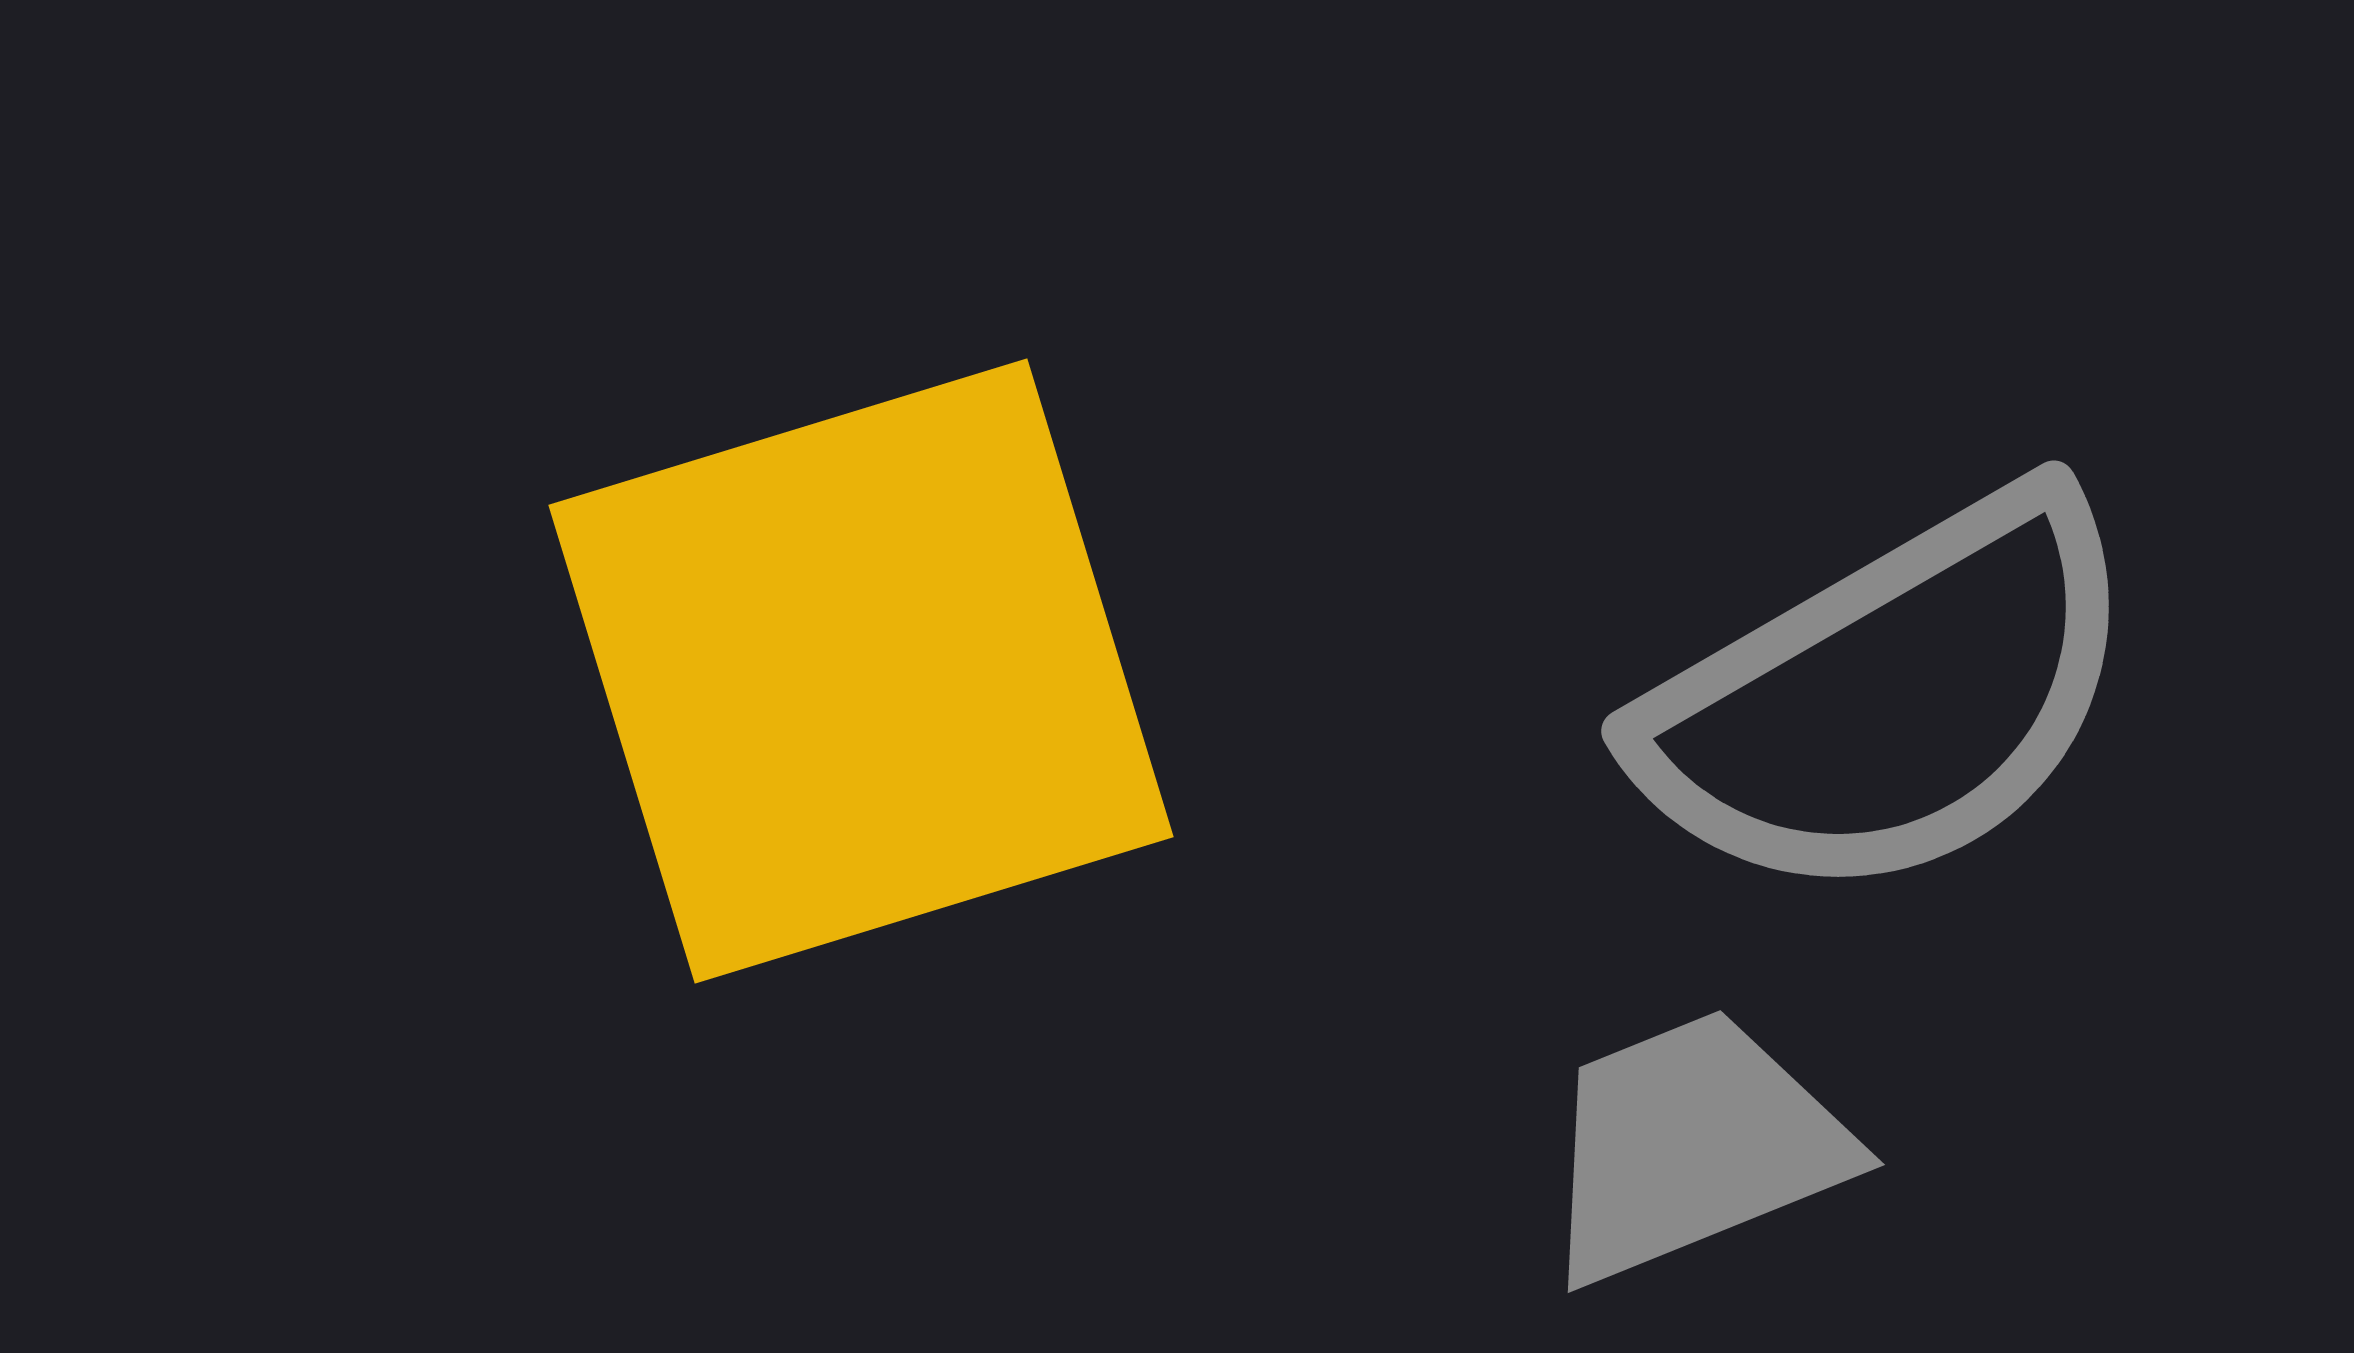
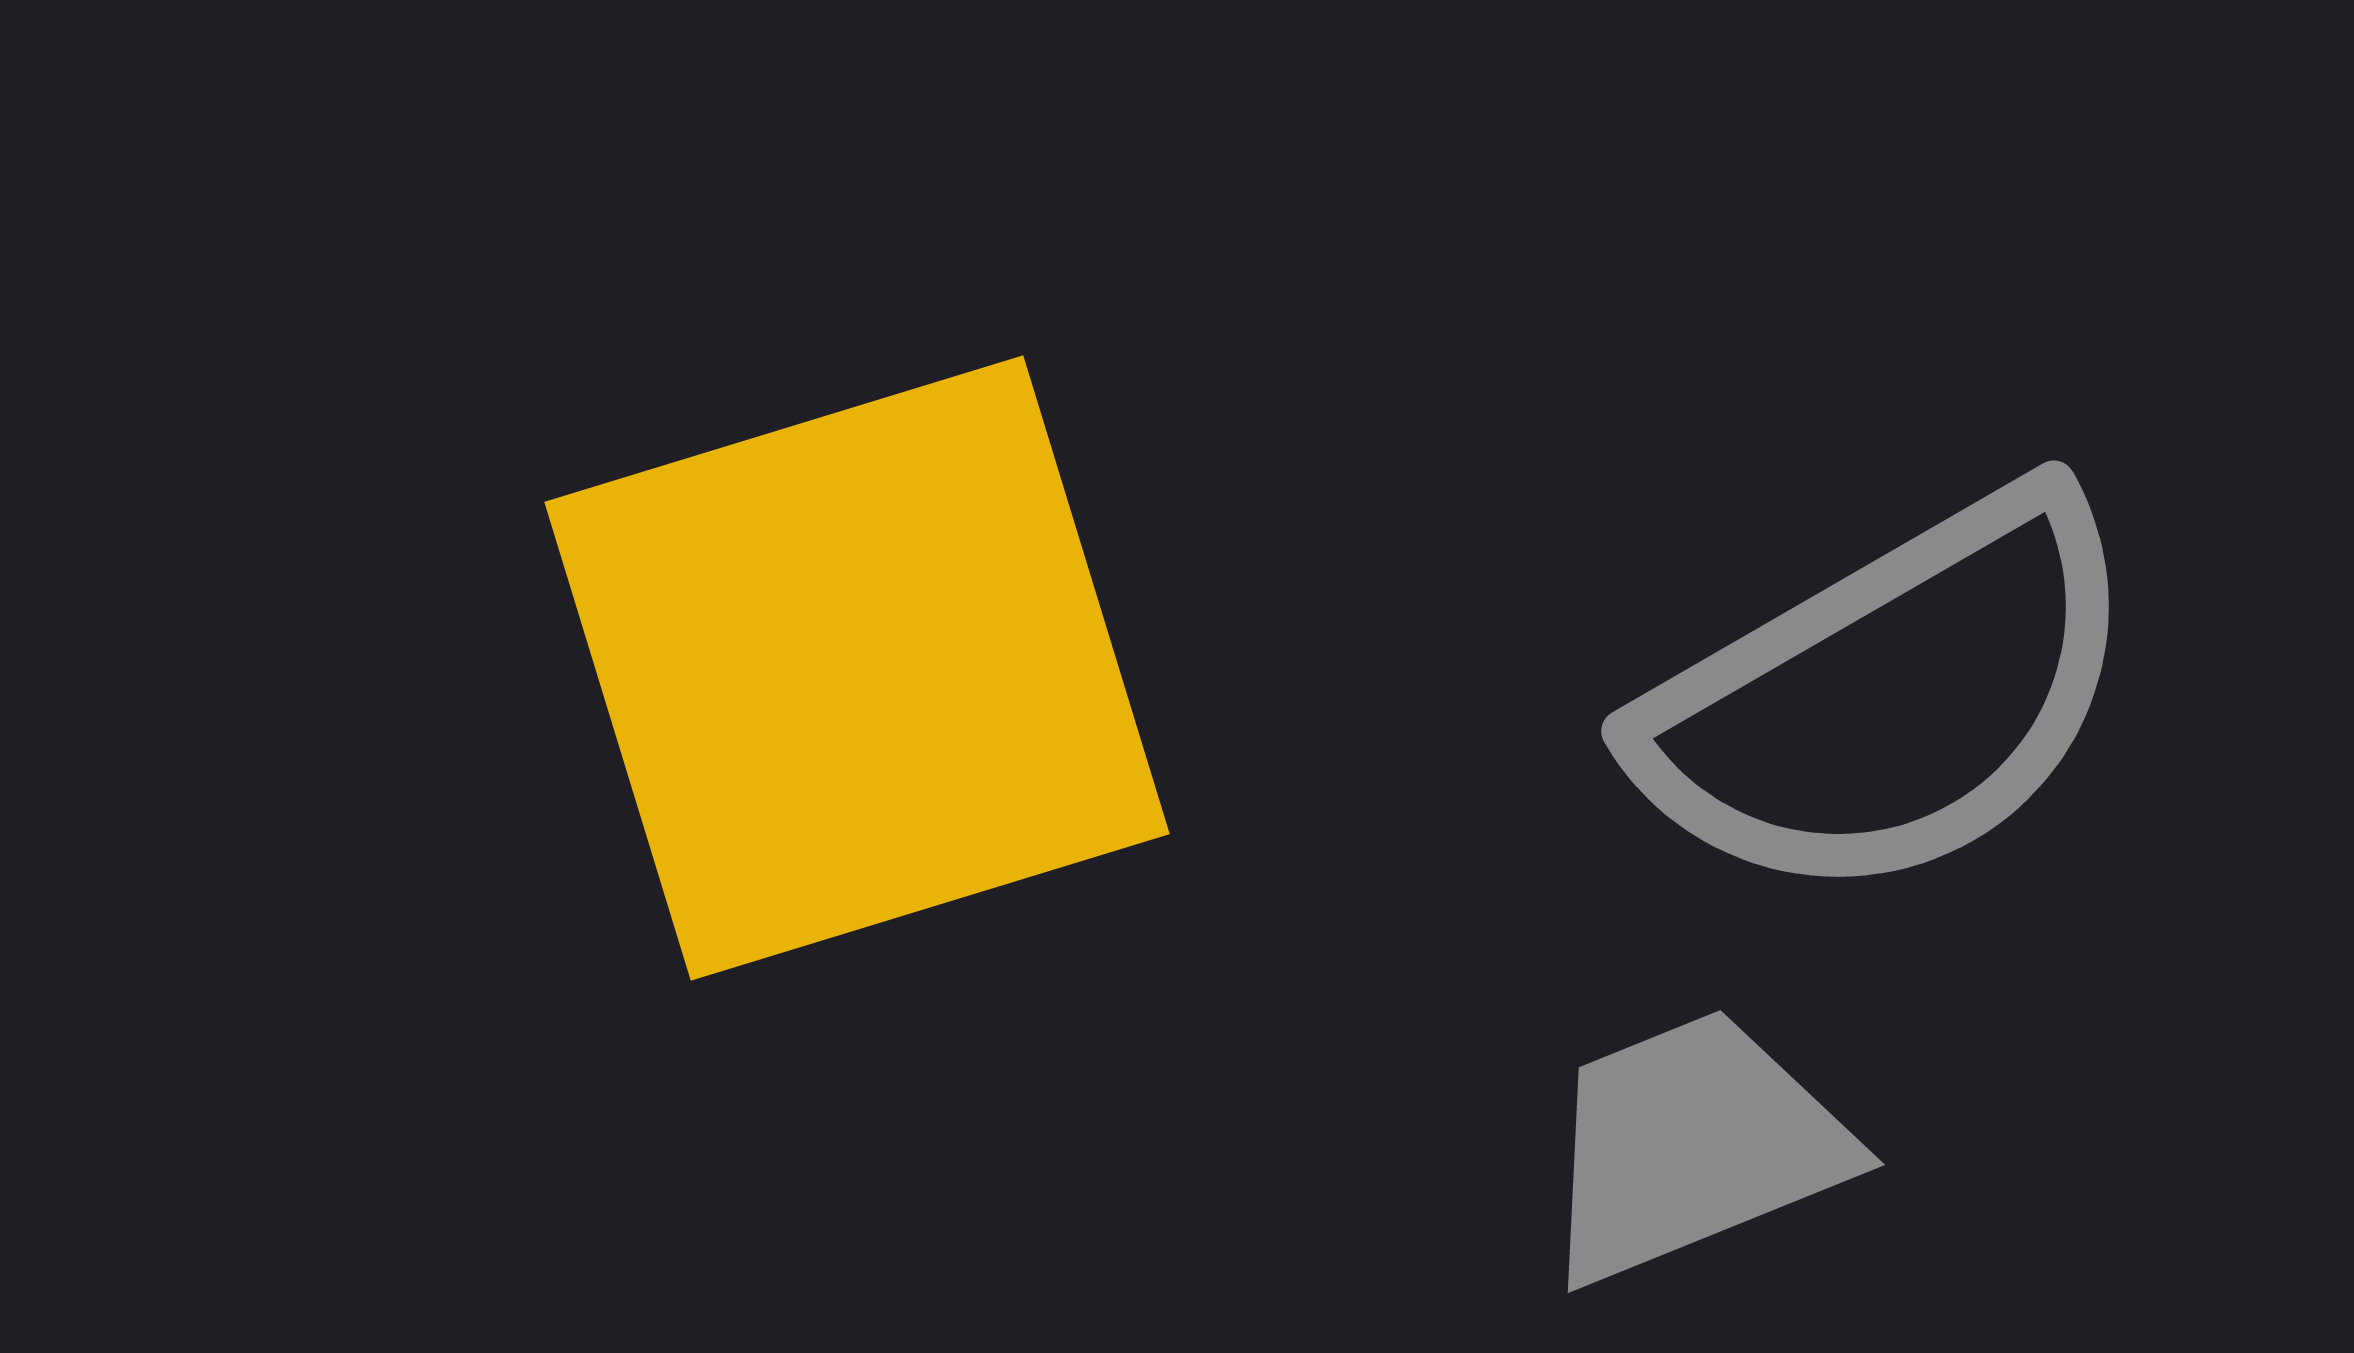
yellow square: moved 4 px left, 3 px up
